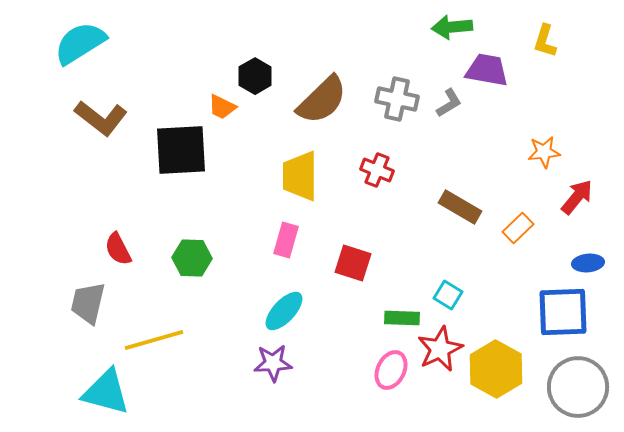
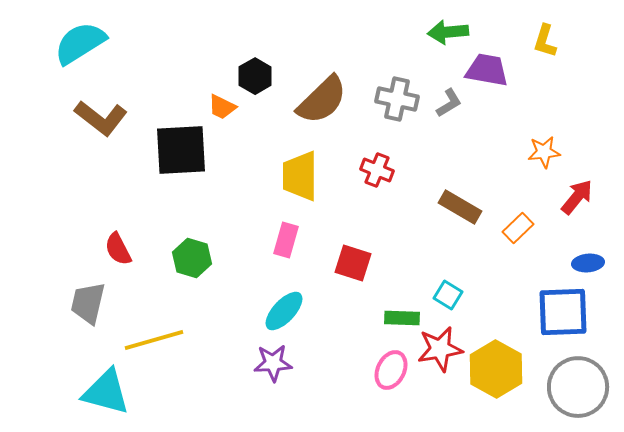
green arrow: moved 4 px left, 5 px down
green hexagon: rotated 15 degrees clockwise
red star: rotated 15 degrees clockwise
